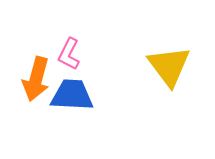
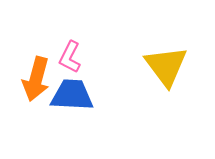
pink L-shape: moved 1 px right, 3 px down
yellow triangle: moved 3 px left
